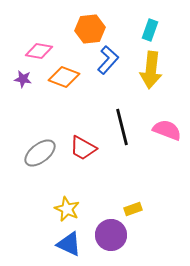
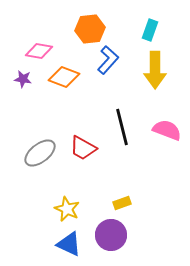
yellow arrow: moved 4 px right; rotated 6 degrees counterclockwise
yellow rectangle: moved 11 px left, 6 px up
